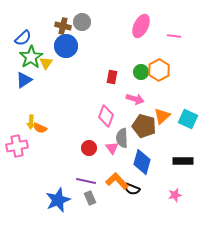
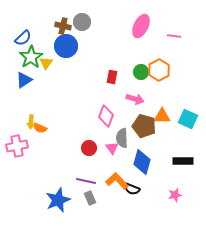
orange triangle: rotated 42 degrees clockwise
